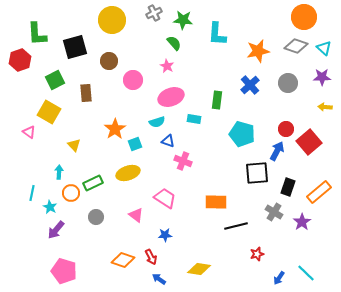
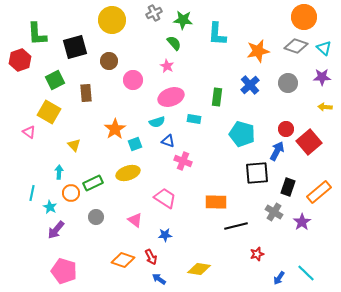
green rectangle at (217, 100): moved 3 px up
pink triangle at (136, 215): moved 1 px left, 5 px down
